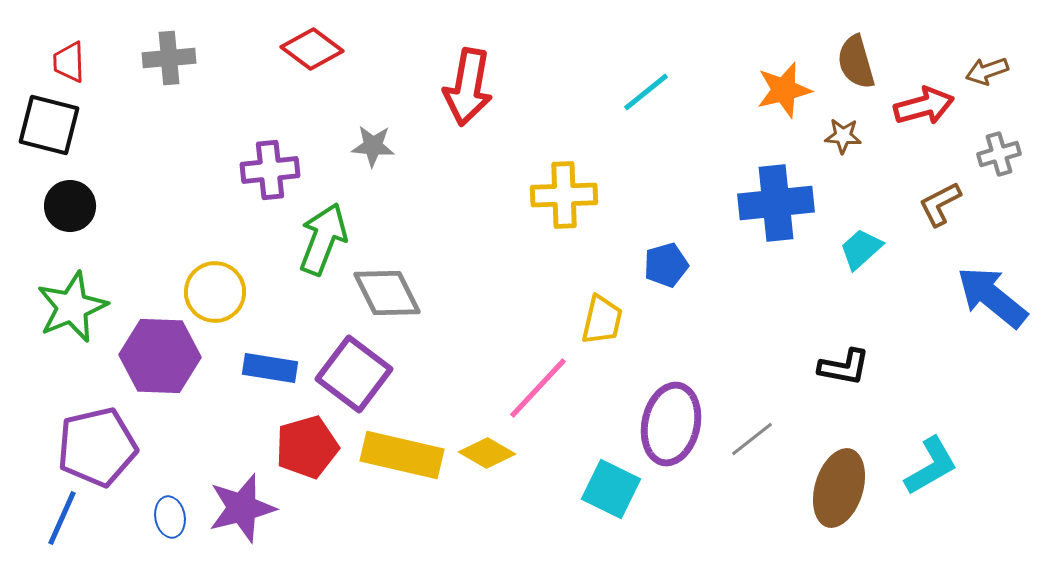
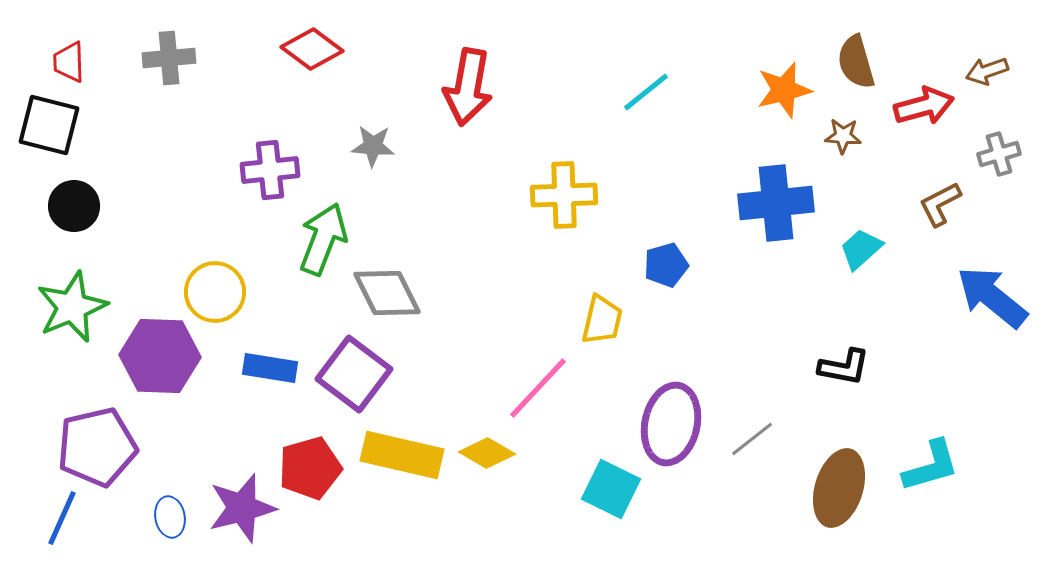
black circle at (70, 206): moved 4 px right
red pentagon at (307, 447): moved 3 px right, 21 px down
cyan L-shape at (931, 466): rotated 14 degrees clockwise
